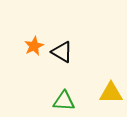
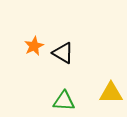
black triangle: moved 1 px right, 1 px down
